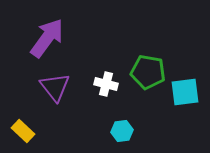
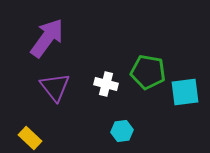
yellow rectangle: moved 7 px right, 7 px down
